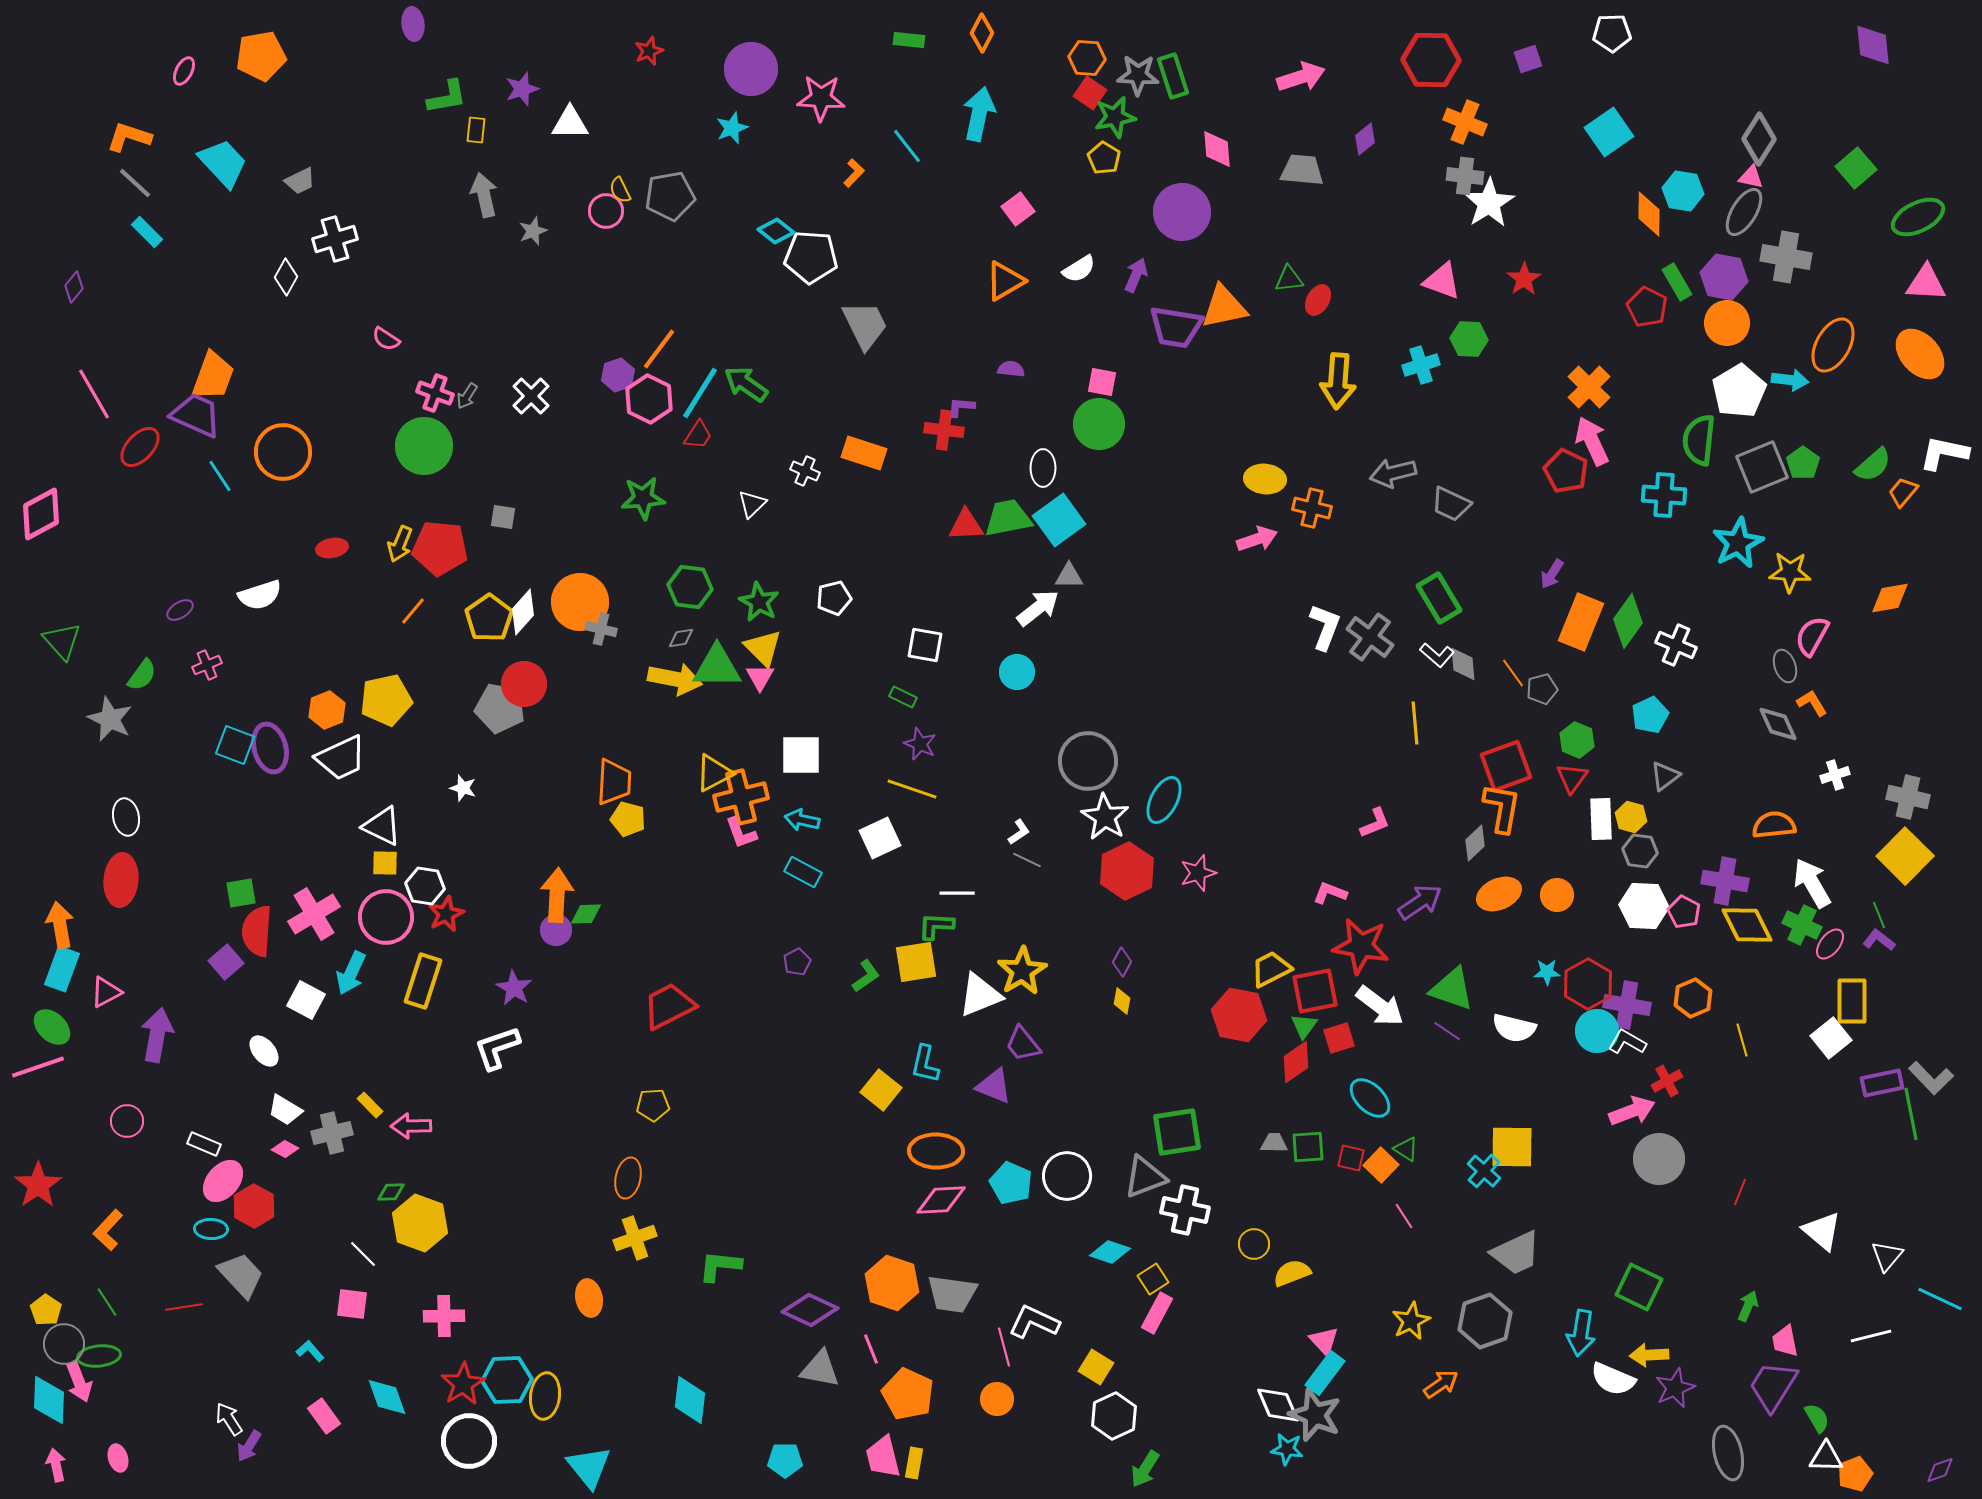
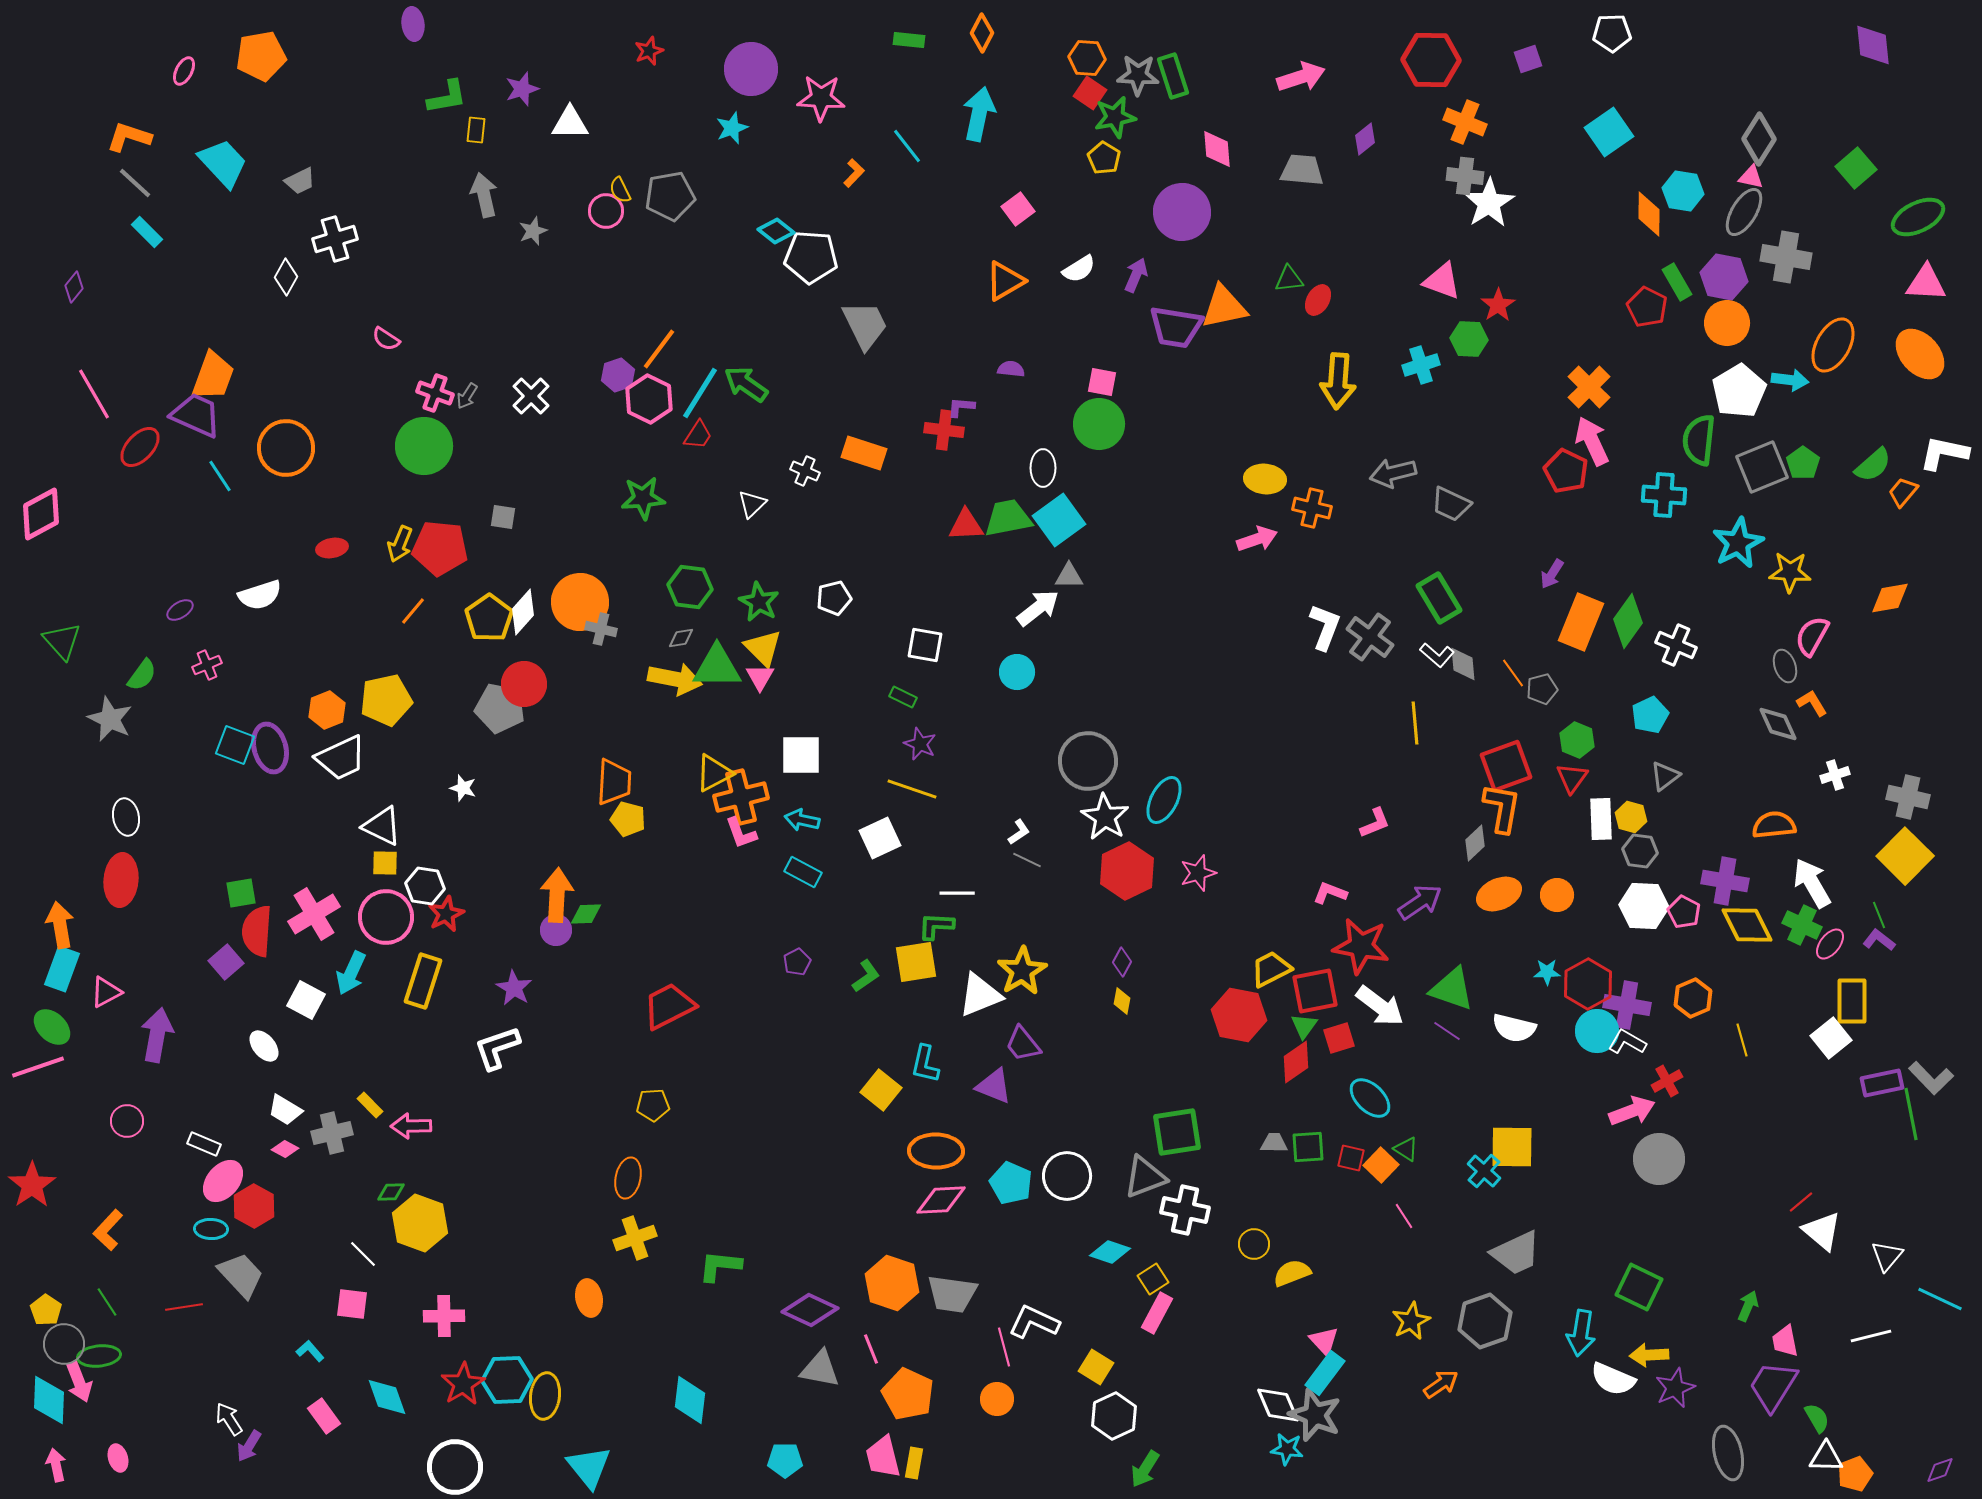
red star at (1524, 279): moved 26 px left, 26 px down
orange circle at (283, 452): moved 3 px right, 4 px up
white ellipse at (264, 1051): moved 5 px up
red star at (38, 1185): moved 6 px left
red line at (1740, 1192): moved 61 px right, 10 px down; rotated 28 degrees clockwise
white circle at (469, 1441): moved 14 px left, 26 px down
